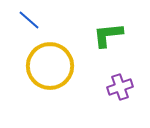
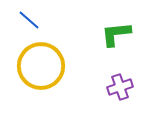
green L-shape: moved 8 px right, 1 px up
yellow circle: moved 9 px left
